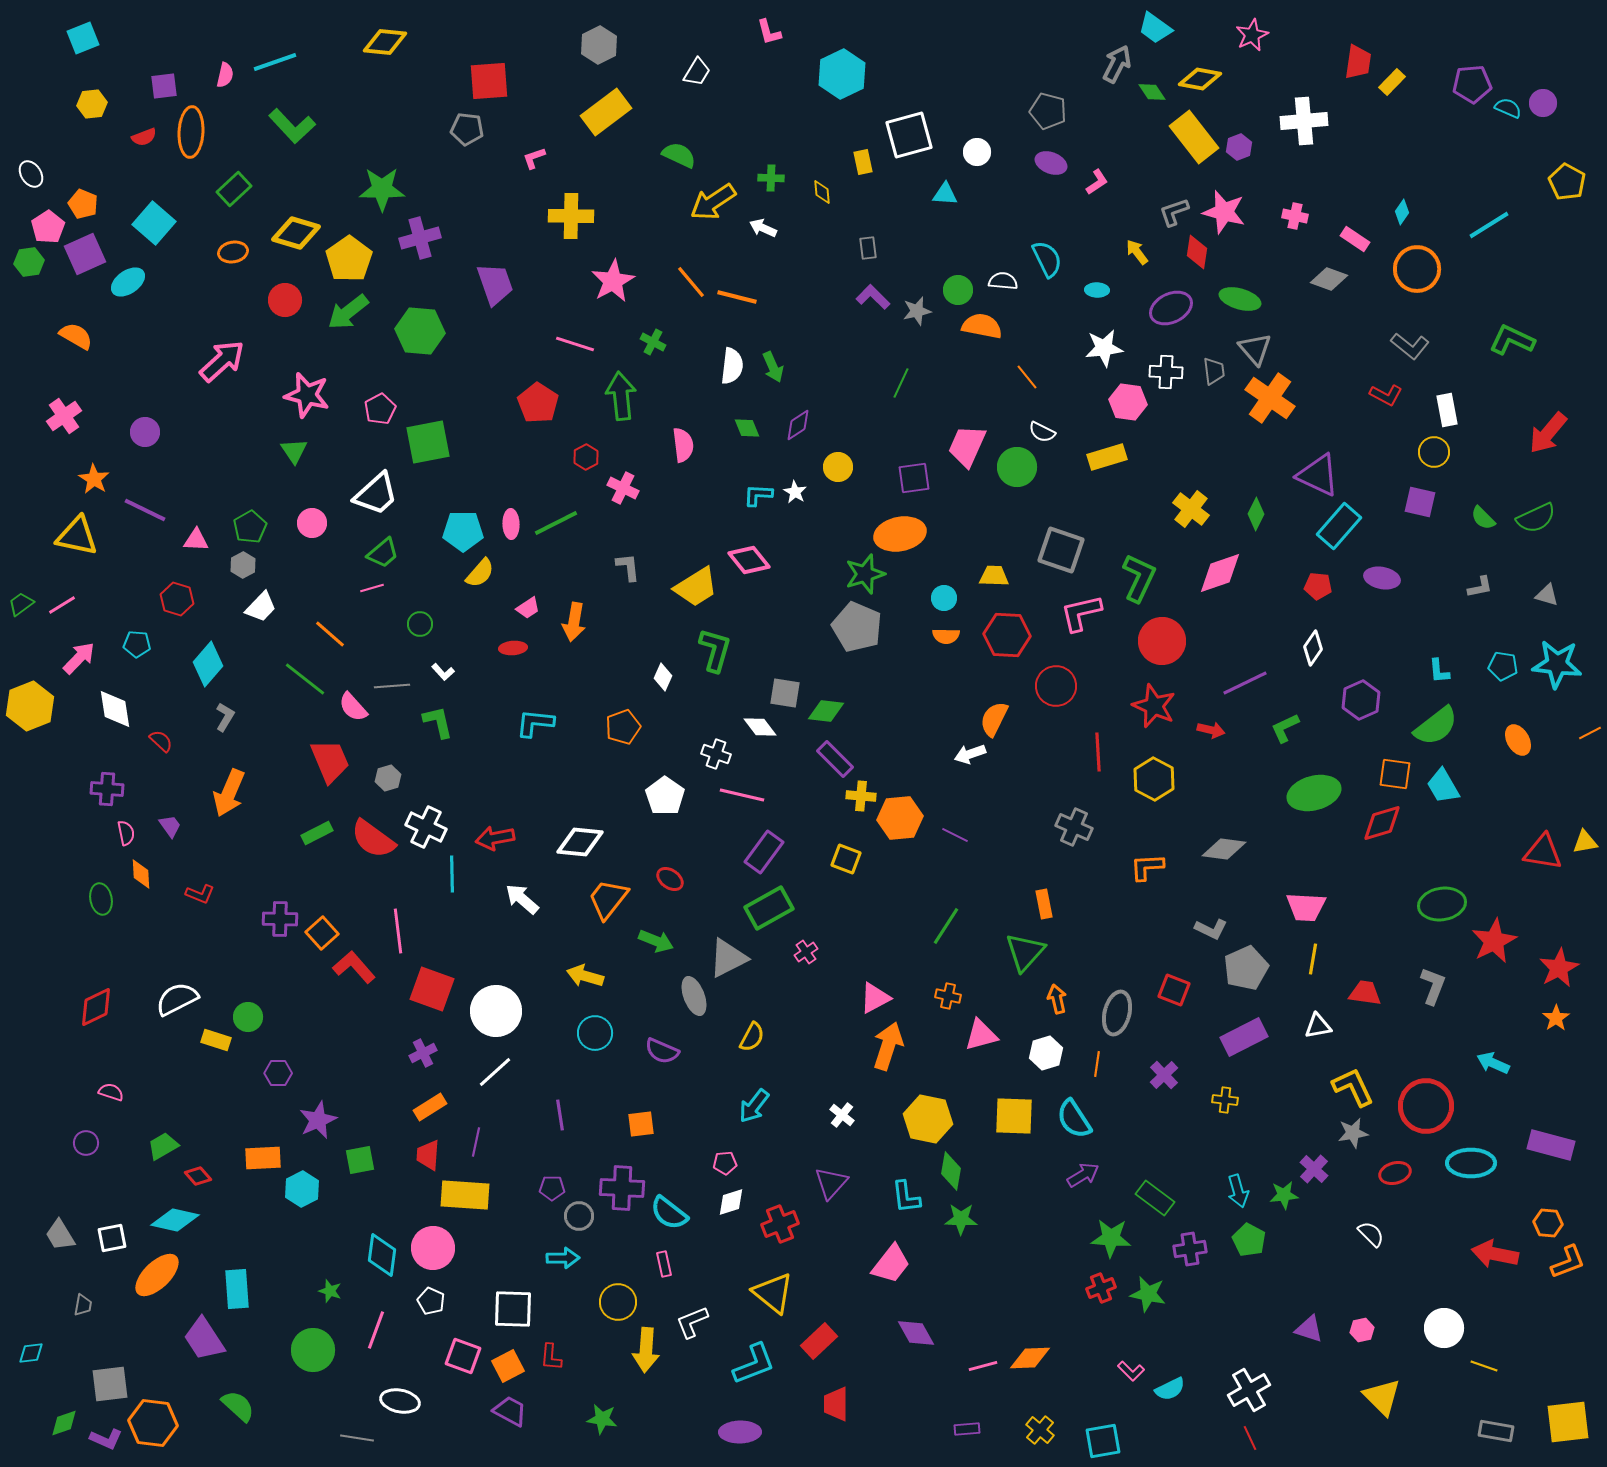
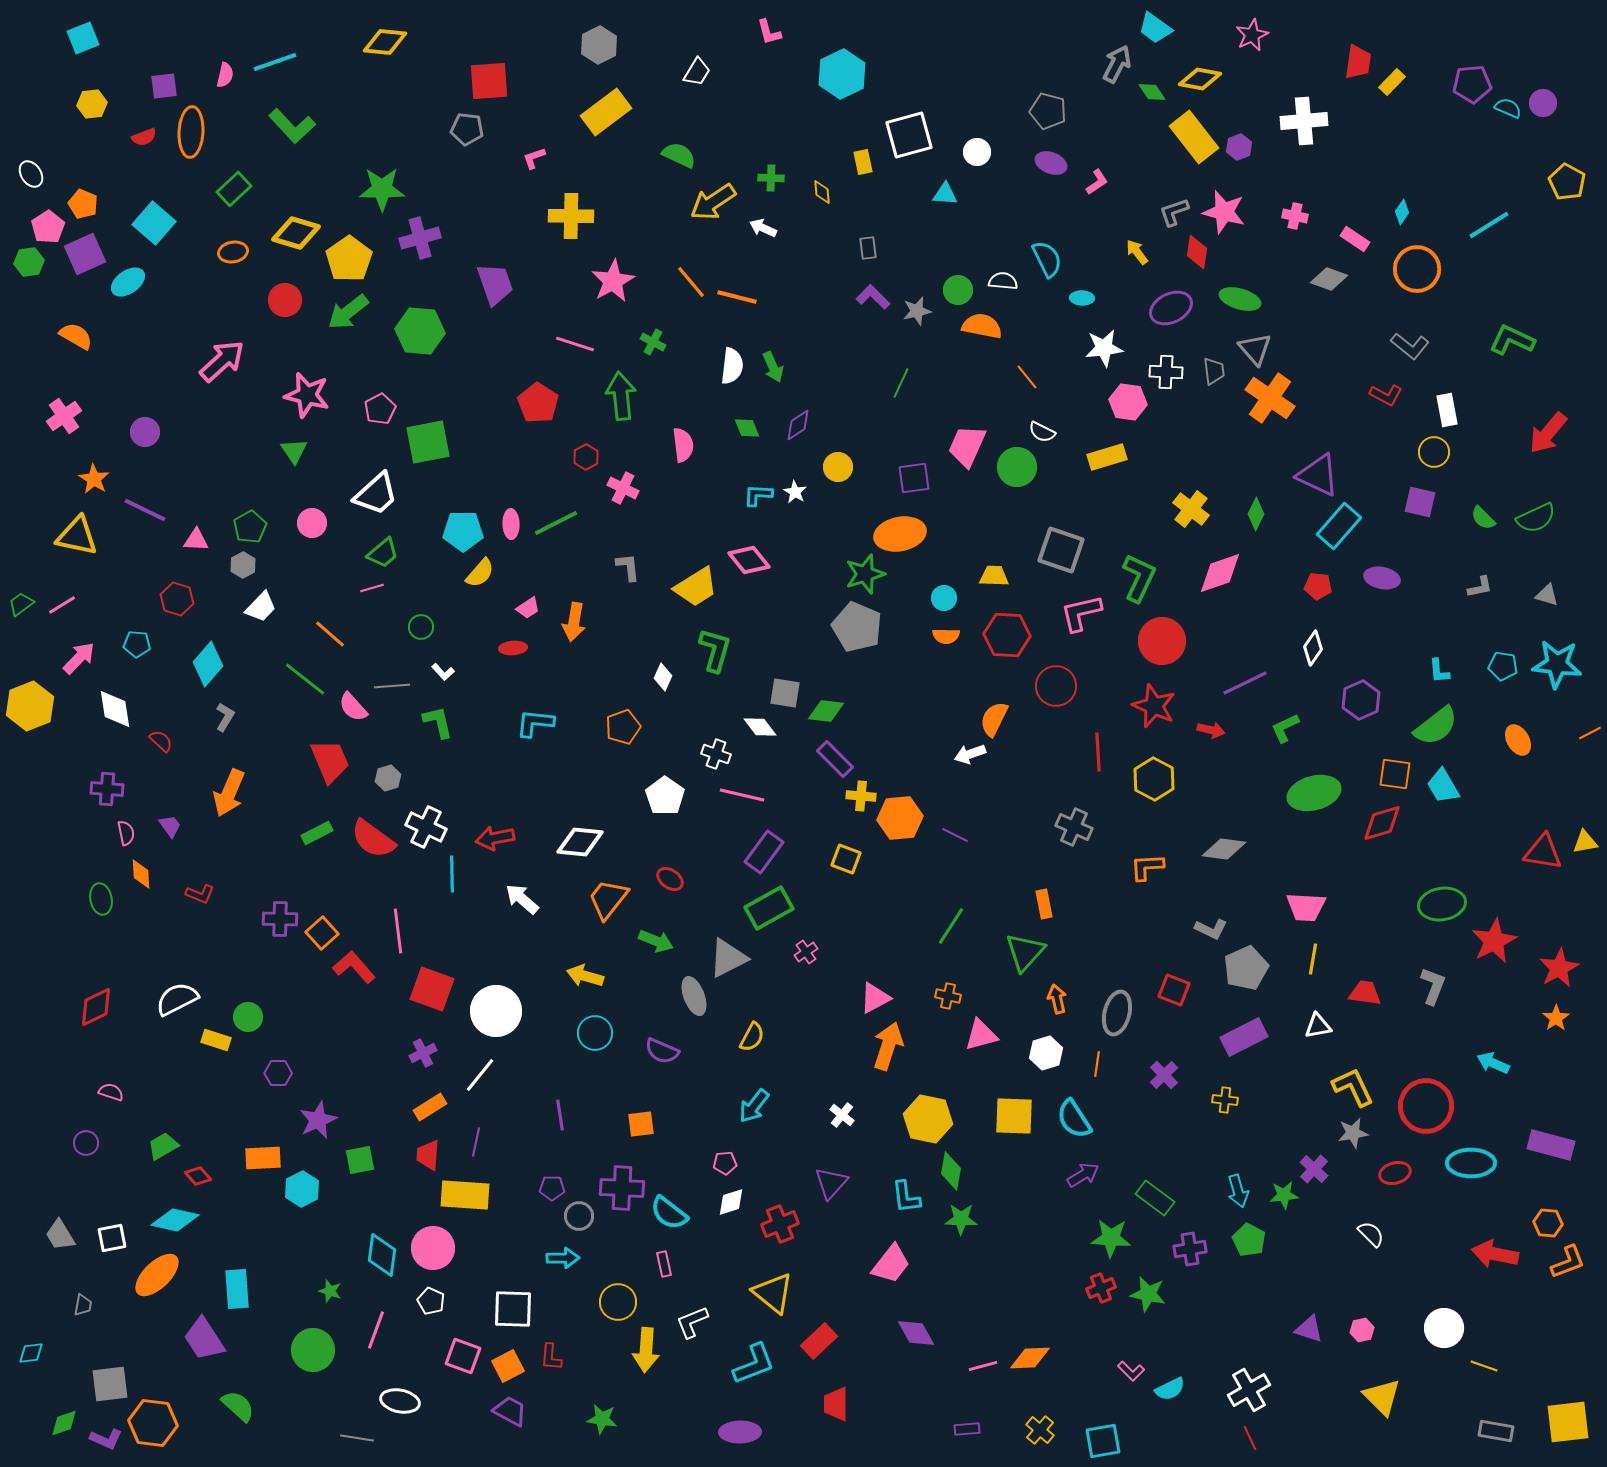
cyan ellipse at (1097, 290): moved 15 px left, 8 px down
green circle at (420, 624): moved 1 px right, 3 px down
green line at (946, 926): moved 5 px right
white line at (495, 1072): moved 15 px left, 3 px down; rotated 9 degrees counterclockwise
